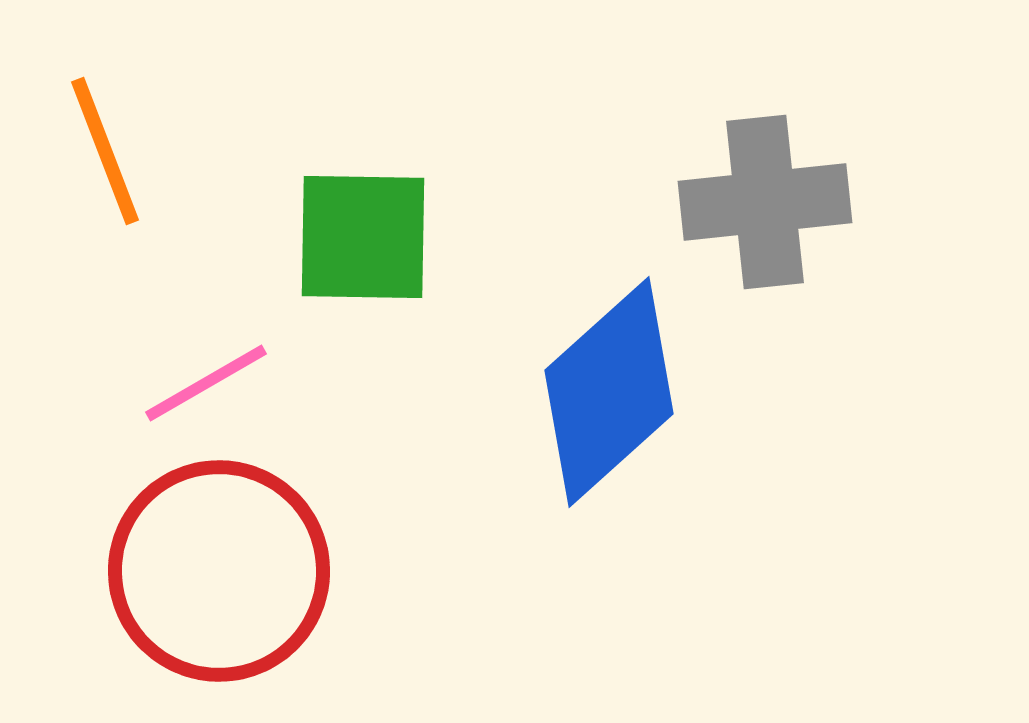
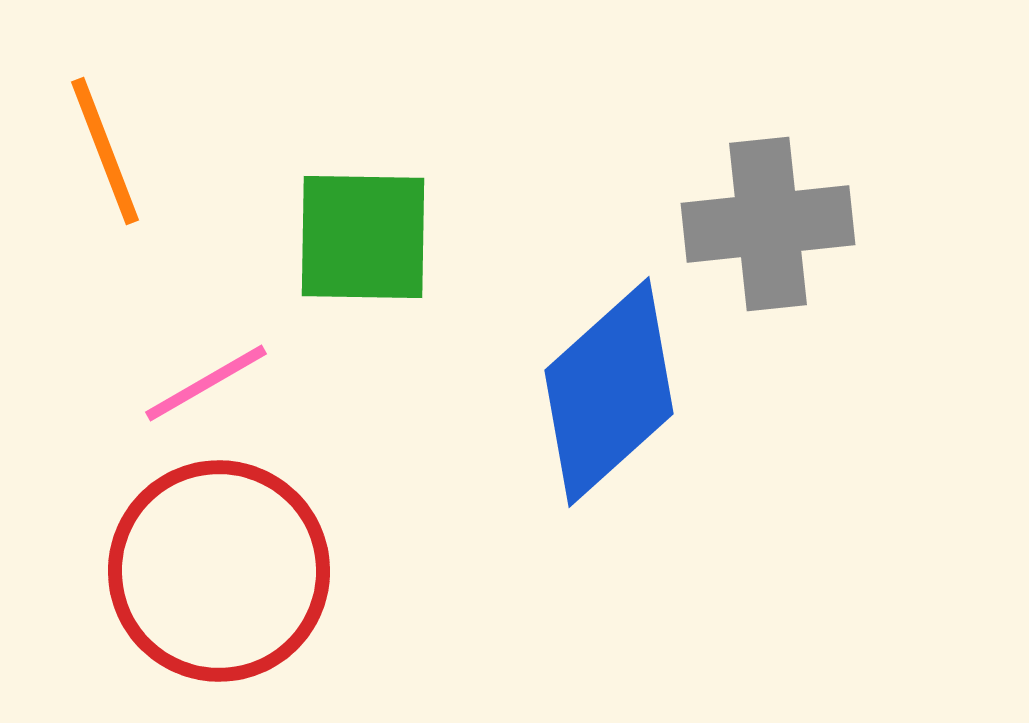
gray cross: moved 3 px right, 22 px down
